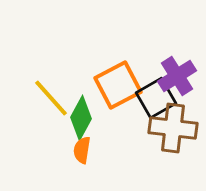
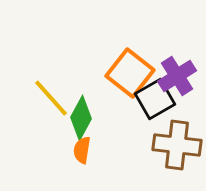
orange square: moved 12 px right, 12 px up; rotated 24 degrees counterclockwise
black square: moved 1 px left, 1 px down
brown cross: moved 4 px right, 17 px down
